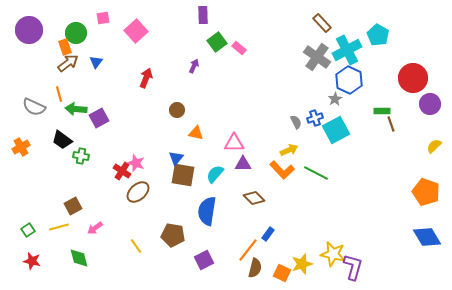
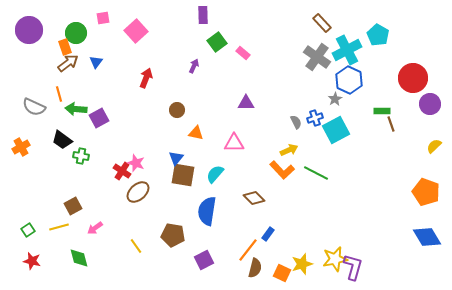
pink rectangle at (239, 48): moved 4 px right, 5 px down
purple triangle at (243, 164): moved 3 px right, 61 px up
yellow star at (333, 254): moved 2 px right, 5 px down; rotated 25 degrees counterclockwise
